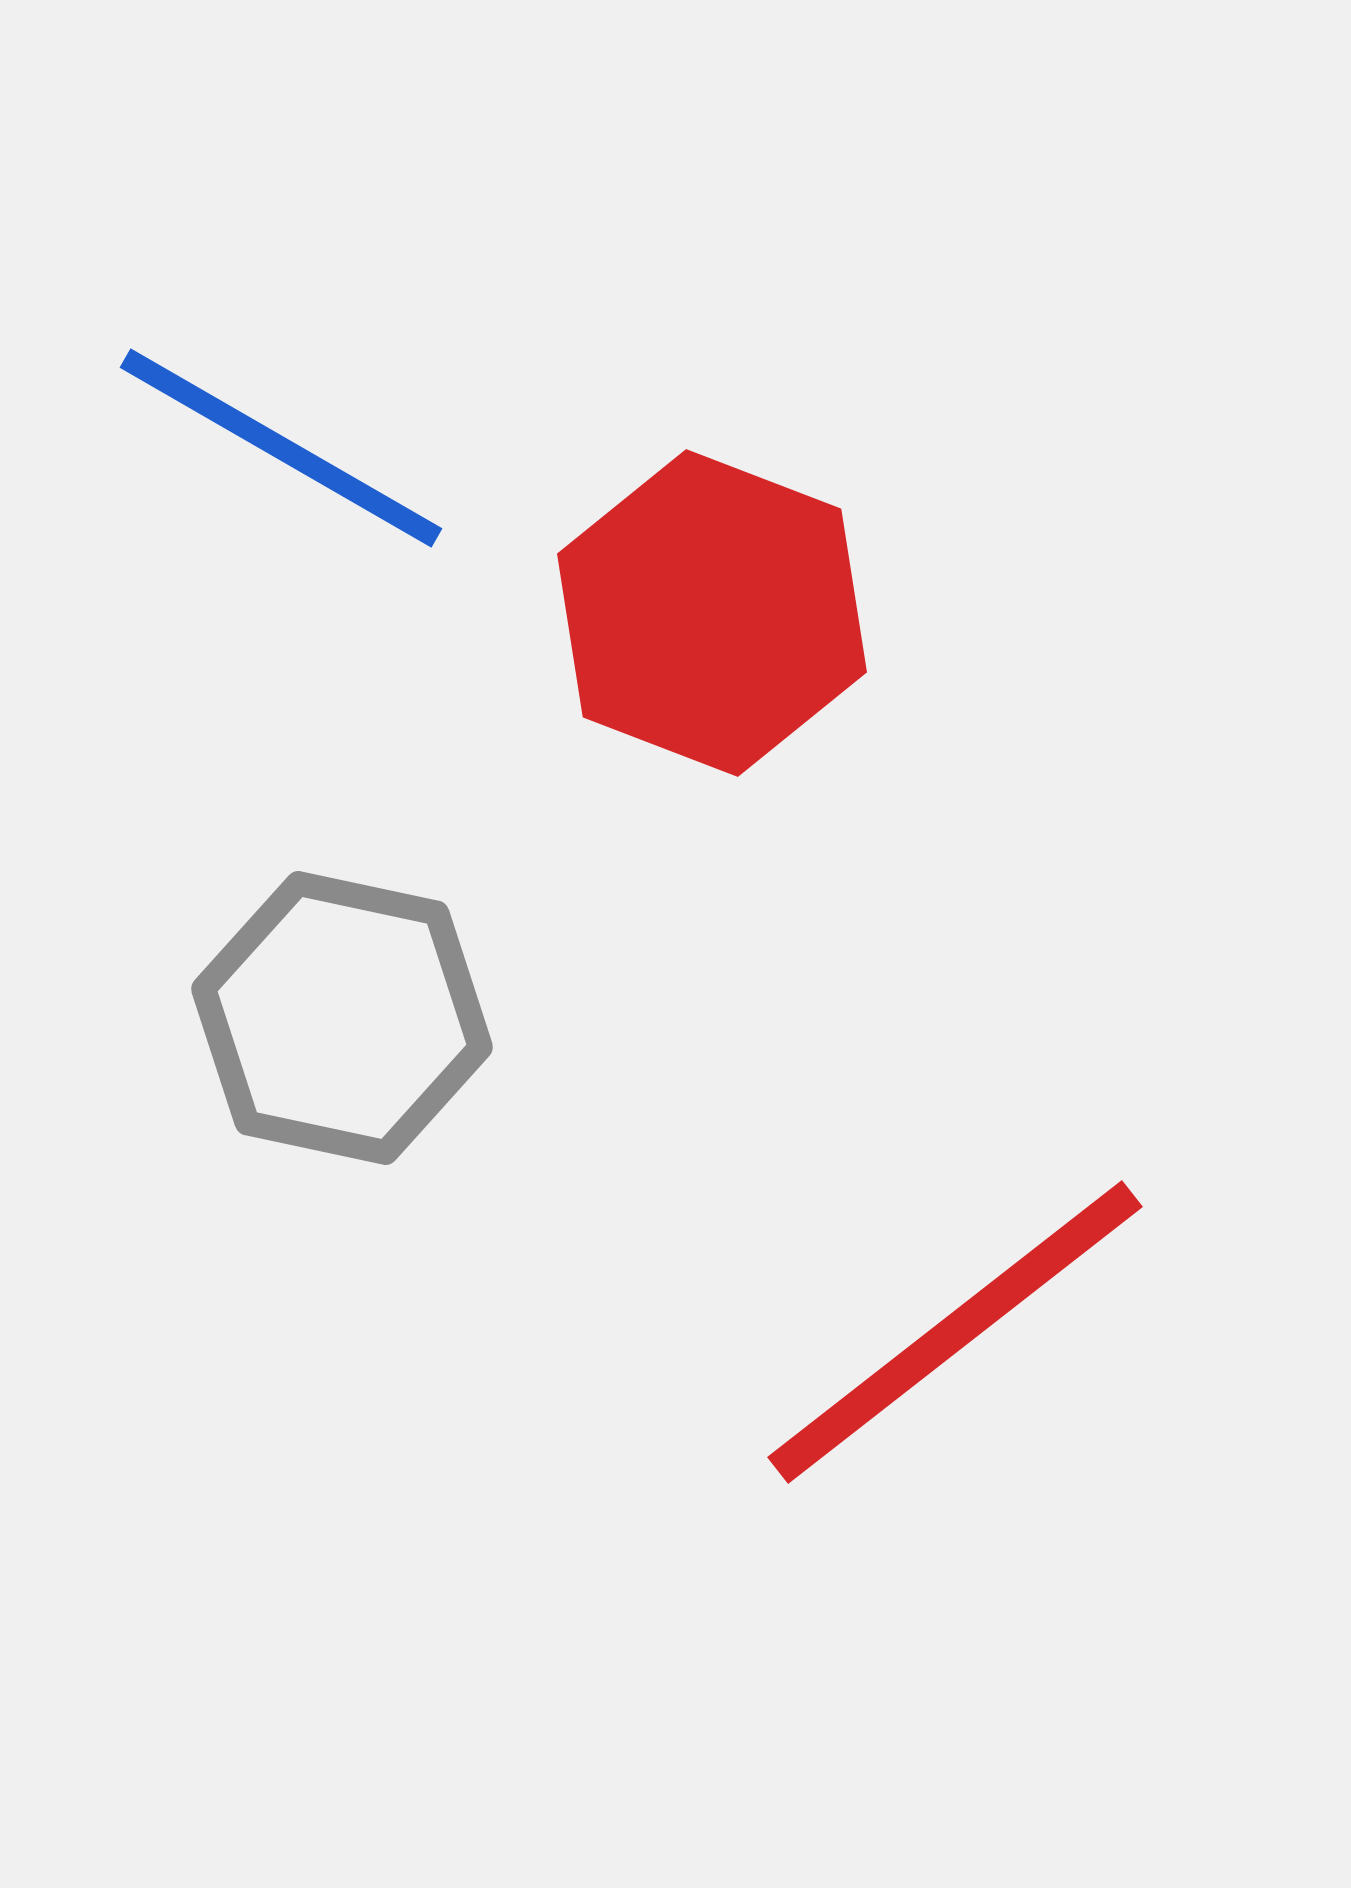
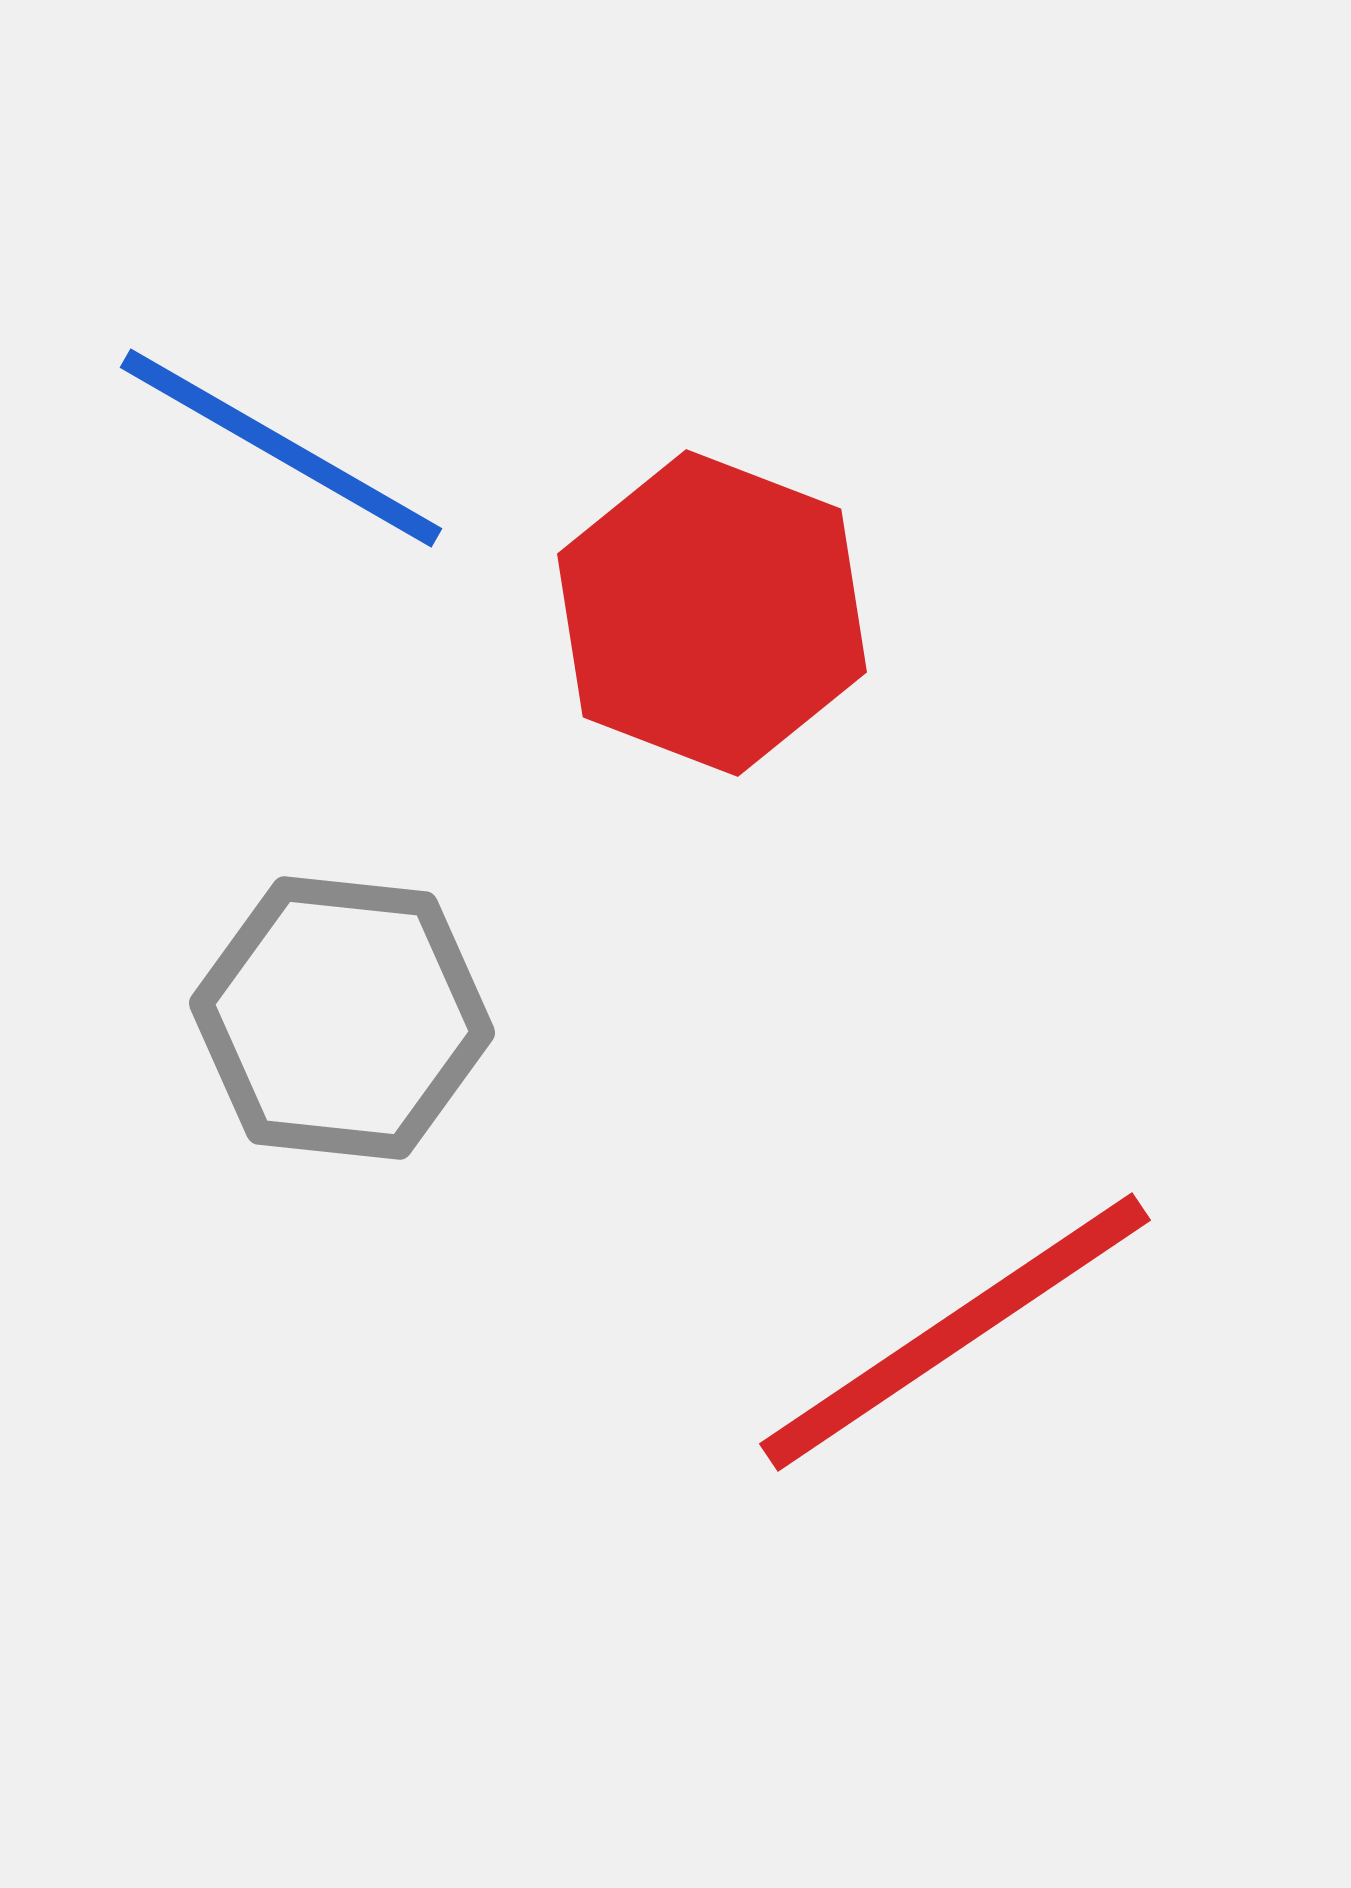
gray hexagon: rotated 6 degrees counterclockwise
red line: rotated 4 degrees clockwise
